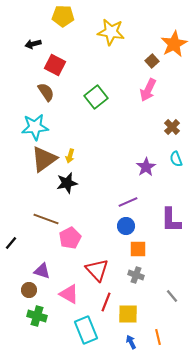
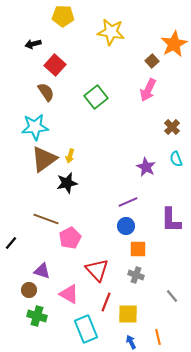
red square: rotated 15 degrees clockwise
purple star: rotated 12 degrees counterclockwise
cyan rectangle: moved 1 px up
